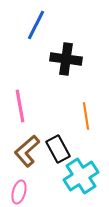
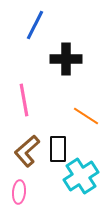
blue line: moved 1 px left
black cross: rotated 8 degrees counterclockwise
pink line: moved 4 px right, 6 px up
orange line: rotated 48 degrees counterclockwise
black rectangle: rotated 28 degrees clockwise
pink ellipse: rotated 10 degrees counterclockwise
